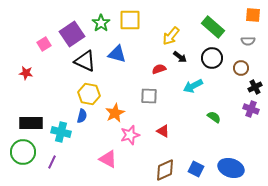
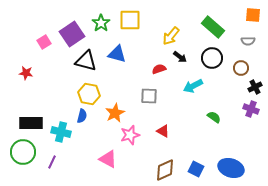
pink square: moved 2 px up
black triangle: moved 1 px right; rotated 10 degrees counterclockwise
